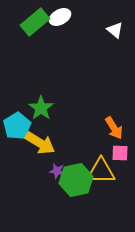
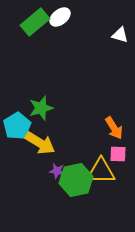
white ellipse: rotated 10 degrees counterclockwise
white triangle: moved 5 px right, 5 px down; rotated 24 degrees counterclockwise
green star: rotated 20 degrees clockwise
pink square: moved 2 px left, 1 px down
